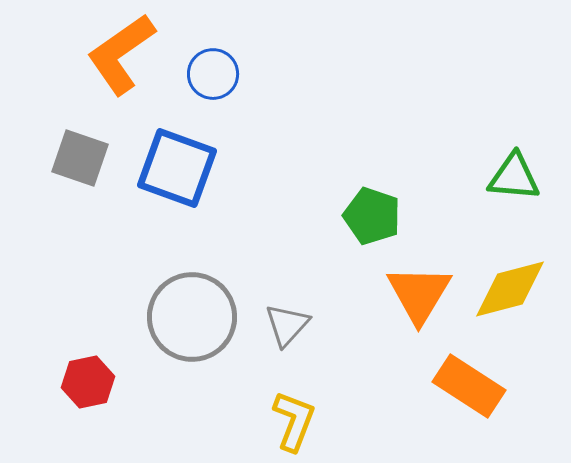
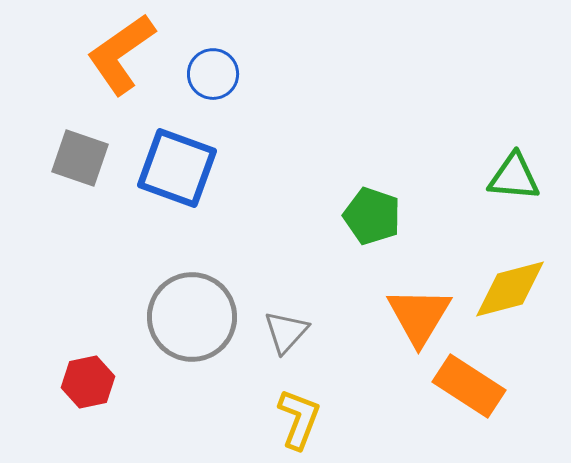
orange triangle: moved 22 px down
gray triangle: moved 1 px left, 7 px down
yellow L-shape: moved 5 px right, 2 px up
